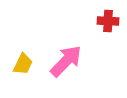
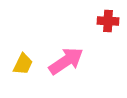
pink arrow: rotated 12 degrees clockwise
